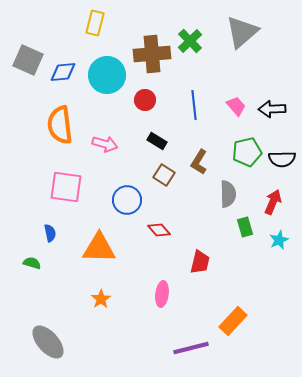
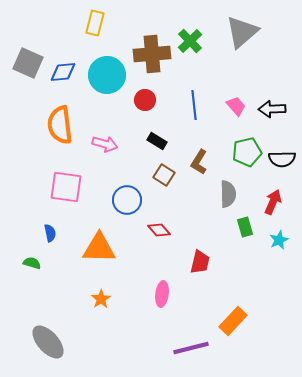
gray square: moved 3 px down
